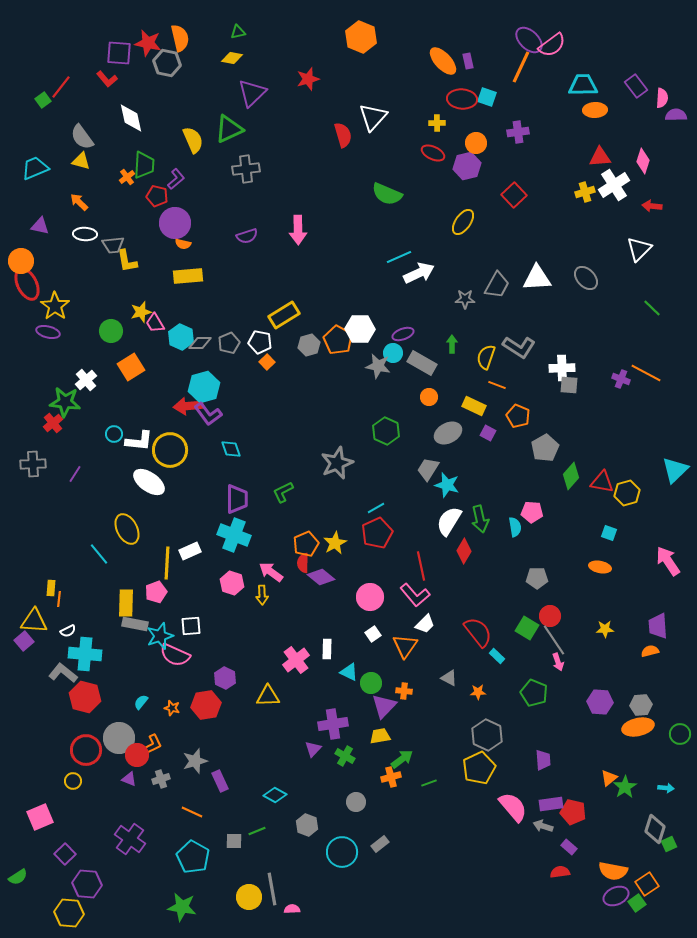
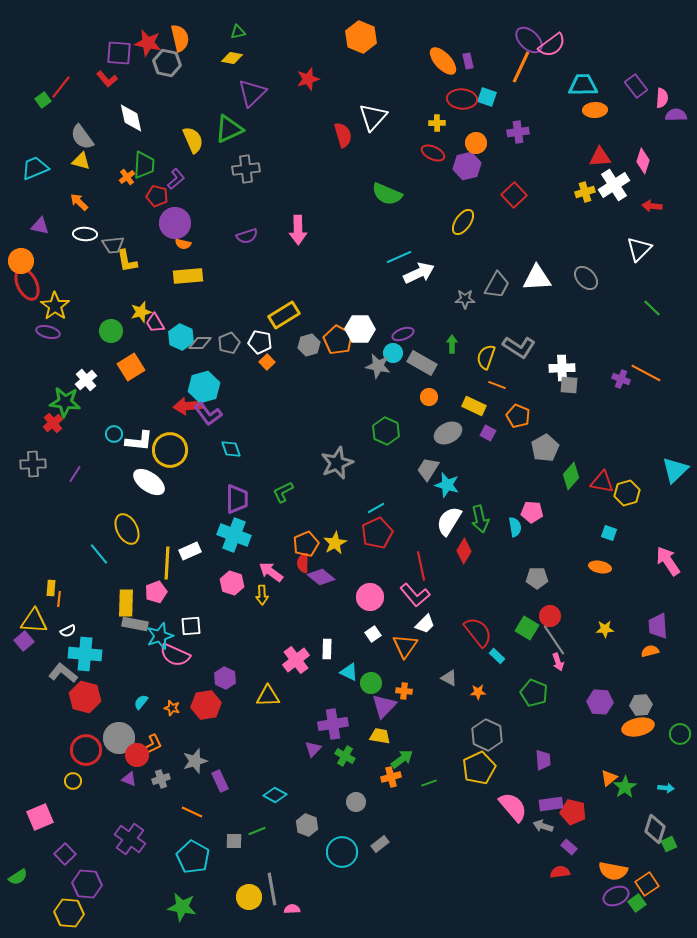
yellow trapezoid at (380, 736): rotated 20 degrees clockwise
